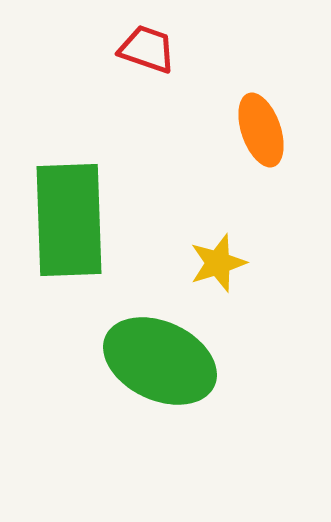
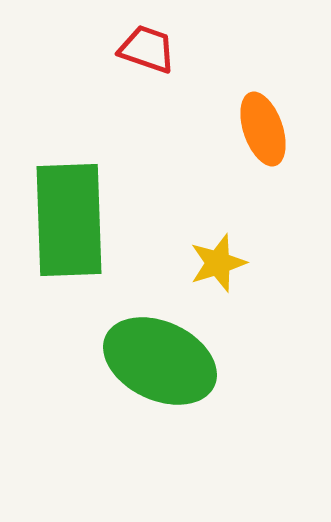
orange ellipse: moved 2 px right, 1 px up
